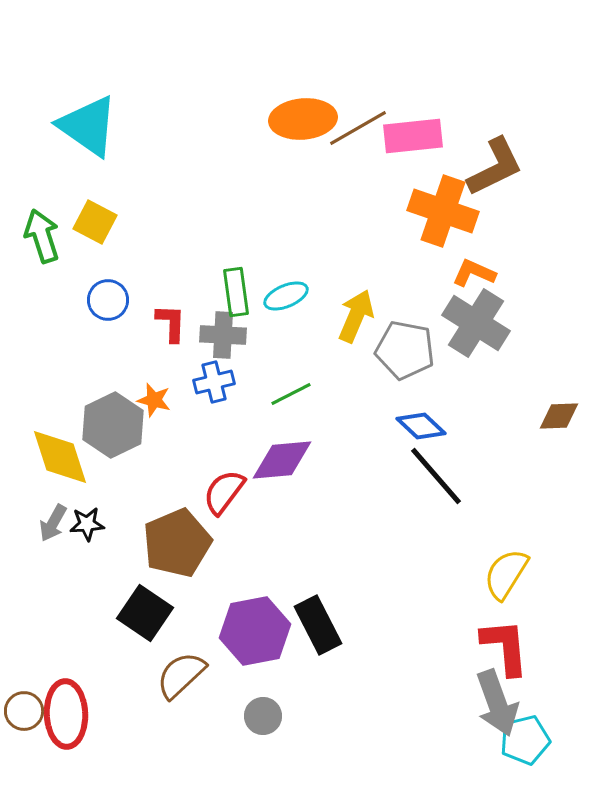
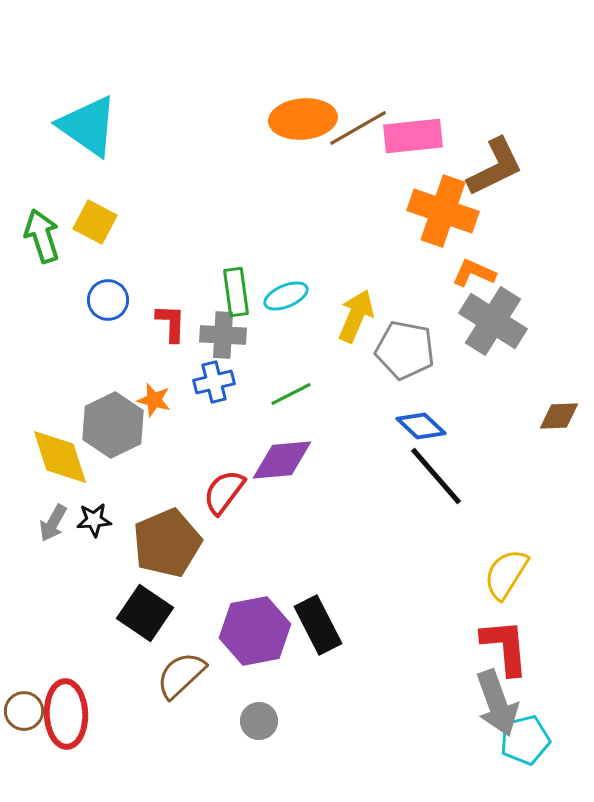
gray cross at (476, 323): moved 17 px right, 2 px up
black star at (87, 524): moved 7 px right, 4 px up
brown pentagon at (177, 543): moved 10 px left
gray circle at (263, 716): moved 4 px left, 5 px down
